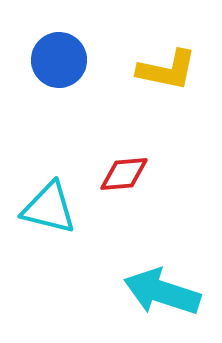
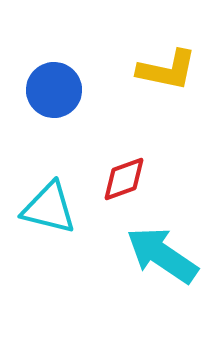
blue circle: moved 5 px left, 30 px down
red diamond: moved 5 px down; rotated 15 degrees counterclockwise
cyan arrow: moved 37 px up; rotated 16 degrees clockwise
